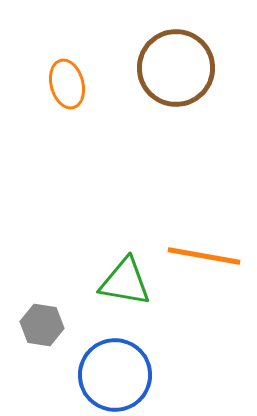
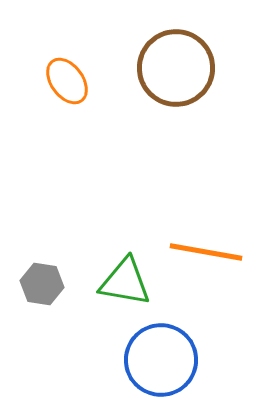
orange ellipse: moved 3 px up; rotated 21 degrees counterclockwise
orange line: moved 2 px right, 4 px up
gray hexagon: moved 41 px up
blue circle: moved 46 px right, 15 px up
